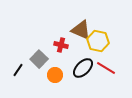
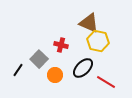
brown triangle: moved 8 px right, 7 px up
red line: moved 14 px down
